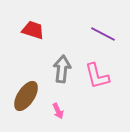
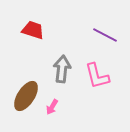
purple line: moved 2 px right, 1 px down
pink arrow: moved 6 px left, 4 px up; rotated 56 degrees clockwise
